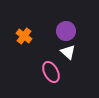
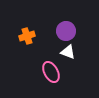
orange cross: moved 3 px right; rotated 35 degrees clockwise
white triangle: rotated 21 degrees counterclockwise
